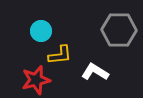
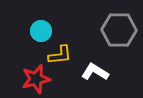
red star: moved 1 px up
